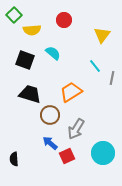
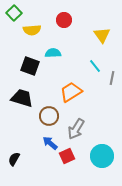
green square: moved 2 px up
yellow triangle: rotated 12 degrees counterclockwise
cyan semicircle: rotated 42 degrees counterclockwise
black square: moved 5 px right, 6 px down
black trapezoid: moved 8 px left, 4 px down
brown circle: moved 1 px left, 1 px down
cyan circle: moved 1 px left, 3 px down
black semicircle: rotated 32 degrees clockwise
